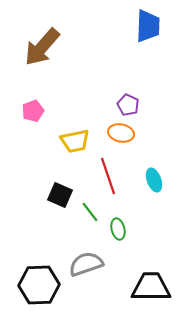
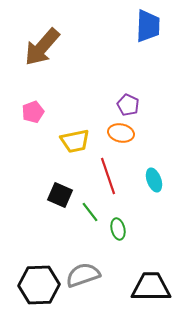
pink pentagon: moved 1 px down
gray semicircle: moved 3 px left, 11 px down
